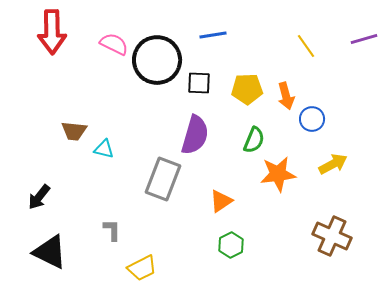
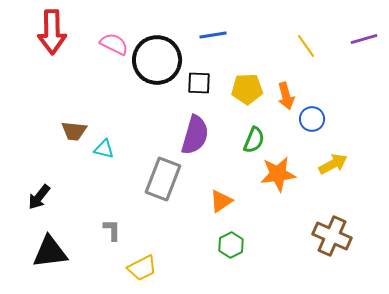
black triangle: rotated 33 degrees counterclockwise
